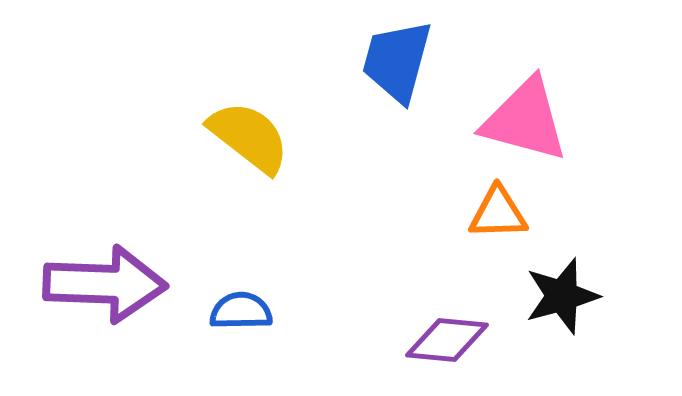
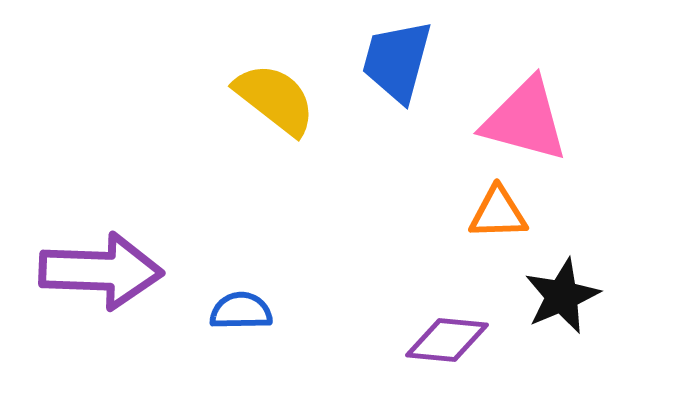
yellow semicircle: moved 26 px right, 38 px up
purple arrow: moved 4 px left, 13 px up
black star: rotated 8 degrees counterclockwise
